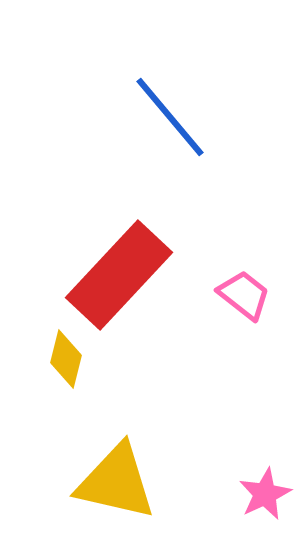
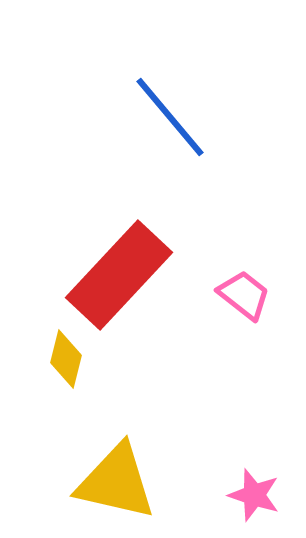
pink star: moved 11 px left, 1 px down; rotated 28 degrees counterclockwise
